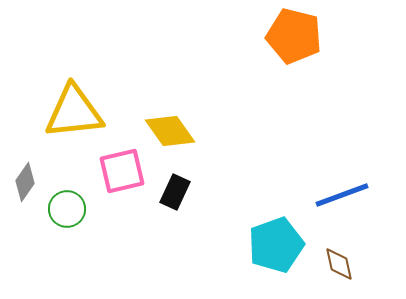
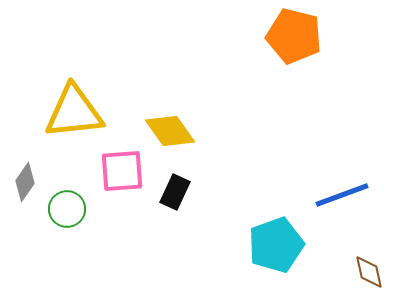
pink square: rotated 9 degrees clockwise
brown diamond: moved 30 px right, 8 px down
